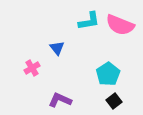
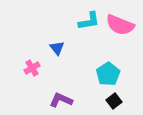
purple L-shape: moved 1 px right
